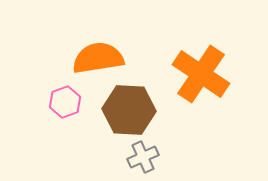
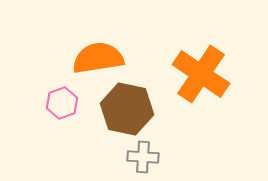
pink hexagon: moved 3 px left, 1 px down
brown hexagon: moved 2 px left, 1 px up; rotated 9 degrees clockwise
gray cross: rotated 28 degrees clockwise
